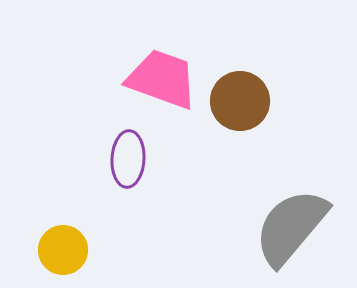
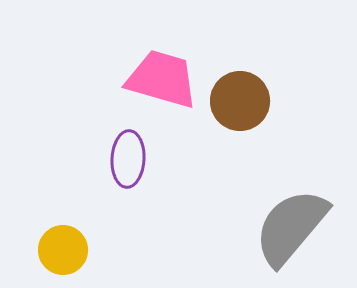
pink trapezoid: rotated 4 degrees counterclockwise
